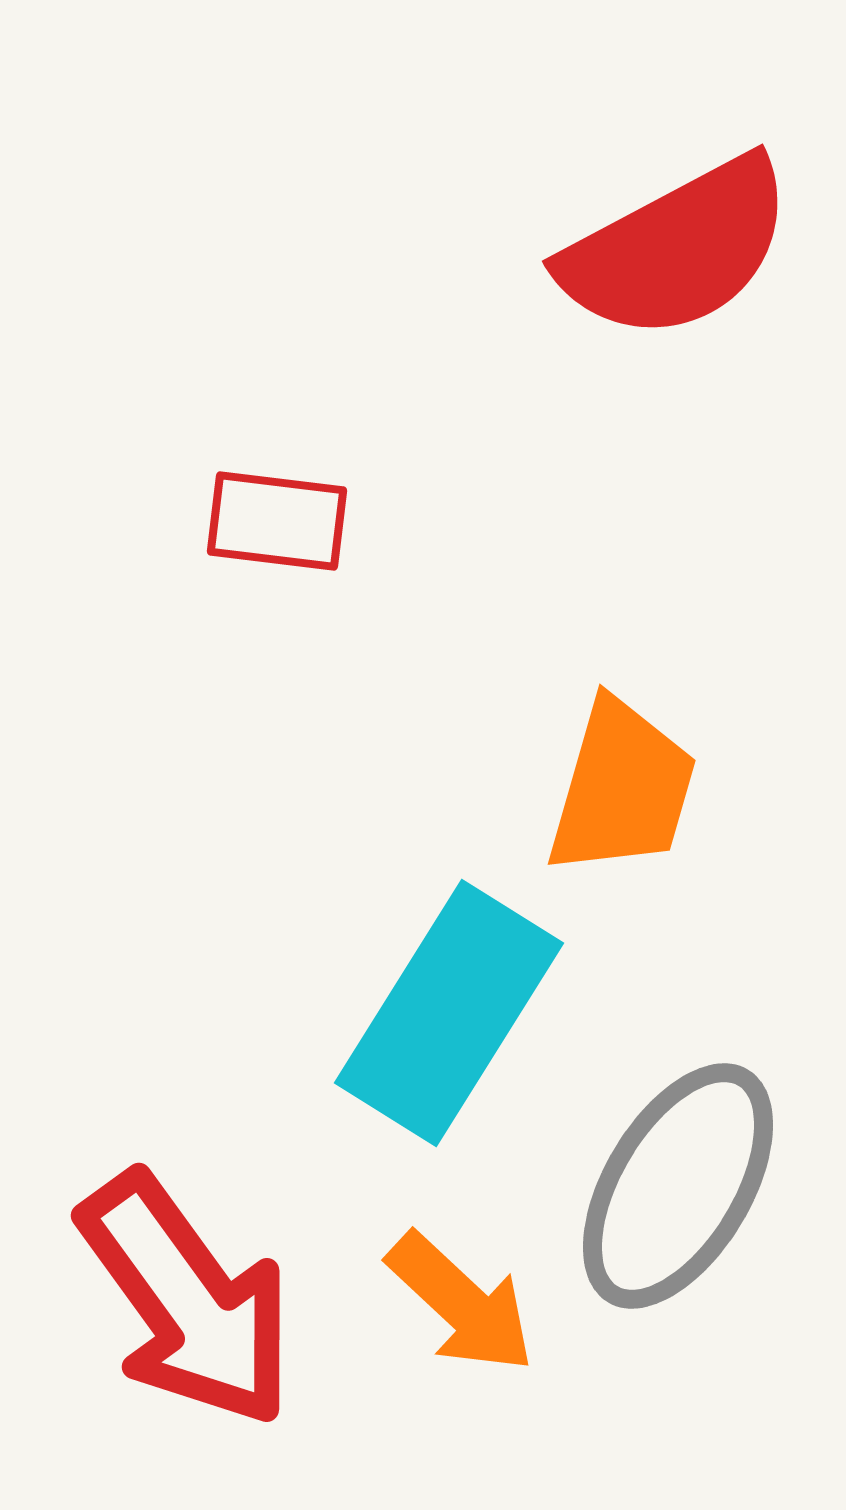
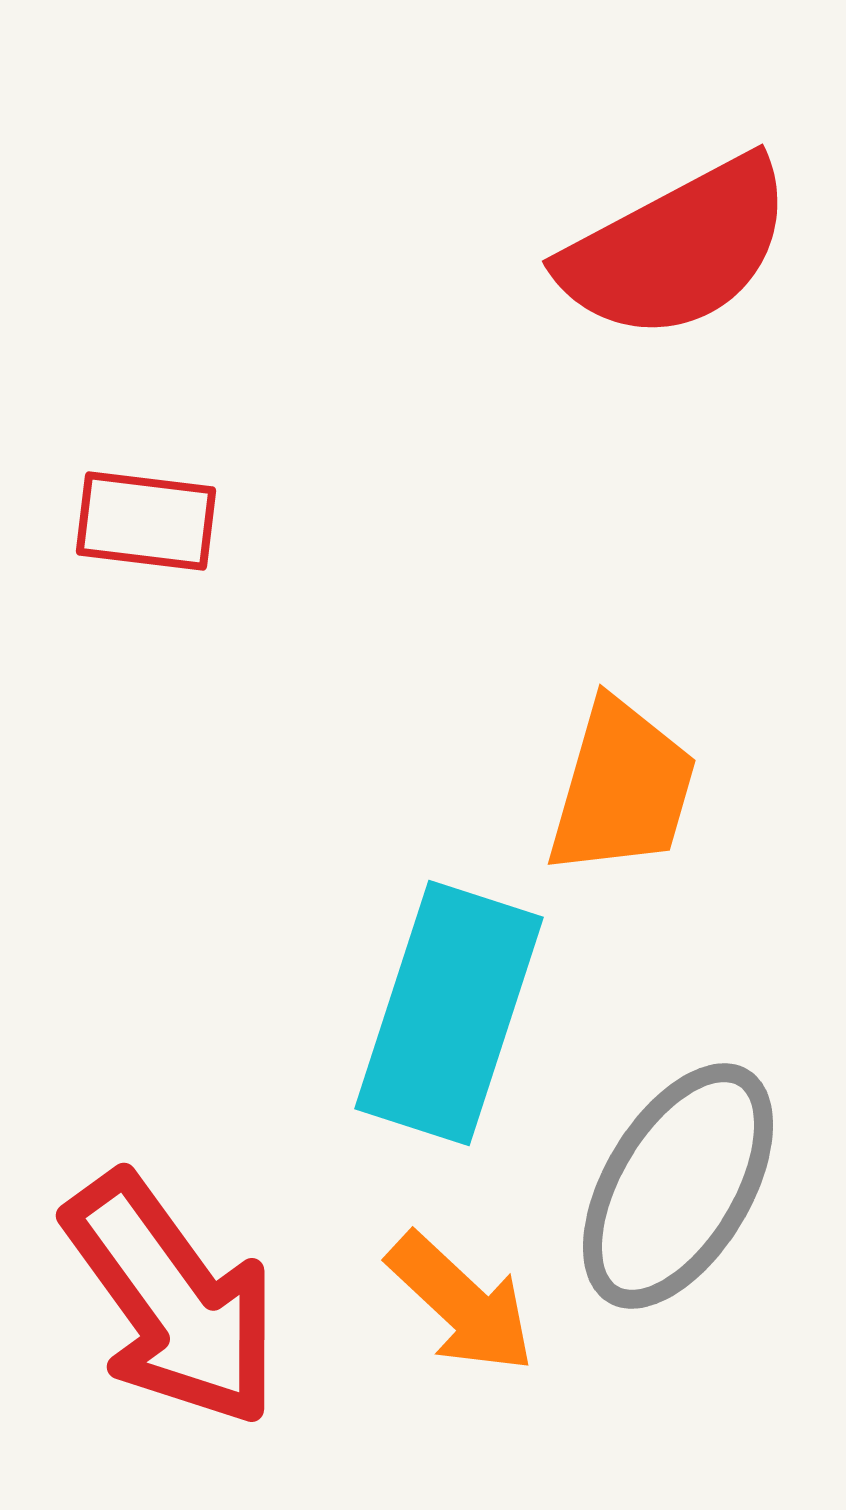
red rectangle: moved 131 px left
cyan rectangle: rotated 14 degrees counterclockwise
red arrow: moved 15 px left
